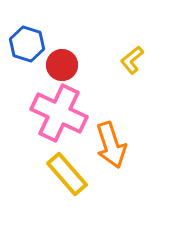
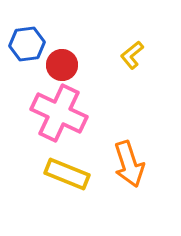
blue hexagon: rotated 24 degrees counterclockwise
yellow L-shape: moved 5 px up
orange arrow: moved 18 px right, 19 px down
yellow rectangle: rotated 27 degrees counterclockwise
